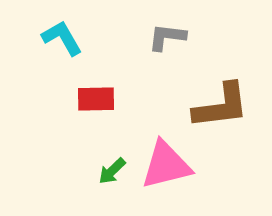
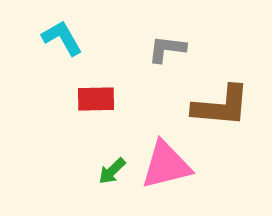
gray L-shape: moved 12 px down
brown L-shape: rotated 12 degrees clockwise
